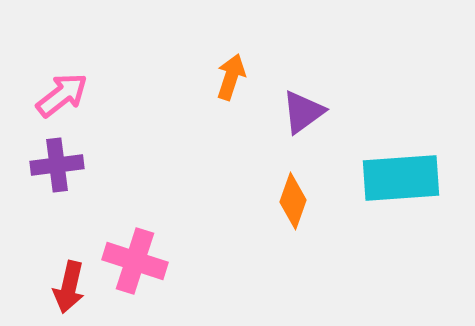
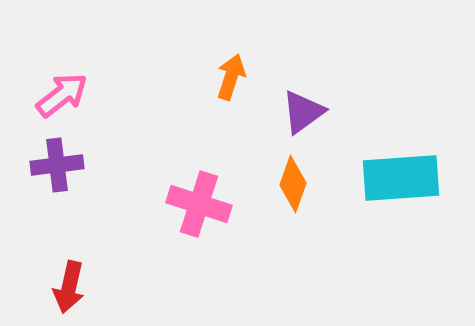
orange diamond: moved 17 px up
pink cross: moved 64 px right, 57 px up
